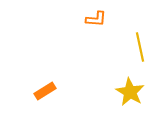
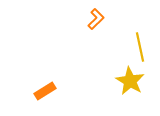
orange L-shape: rotated 50 degrees counterclockwise
yellow star: moved 11 px up
